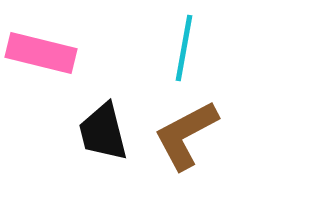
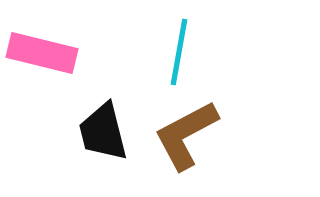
cyan line: moved 5 px left, 4 px down
pink rectangle: moved 1 px right
